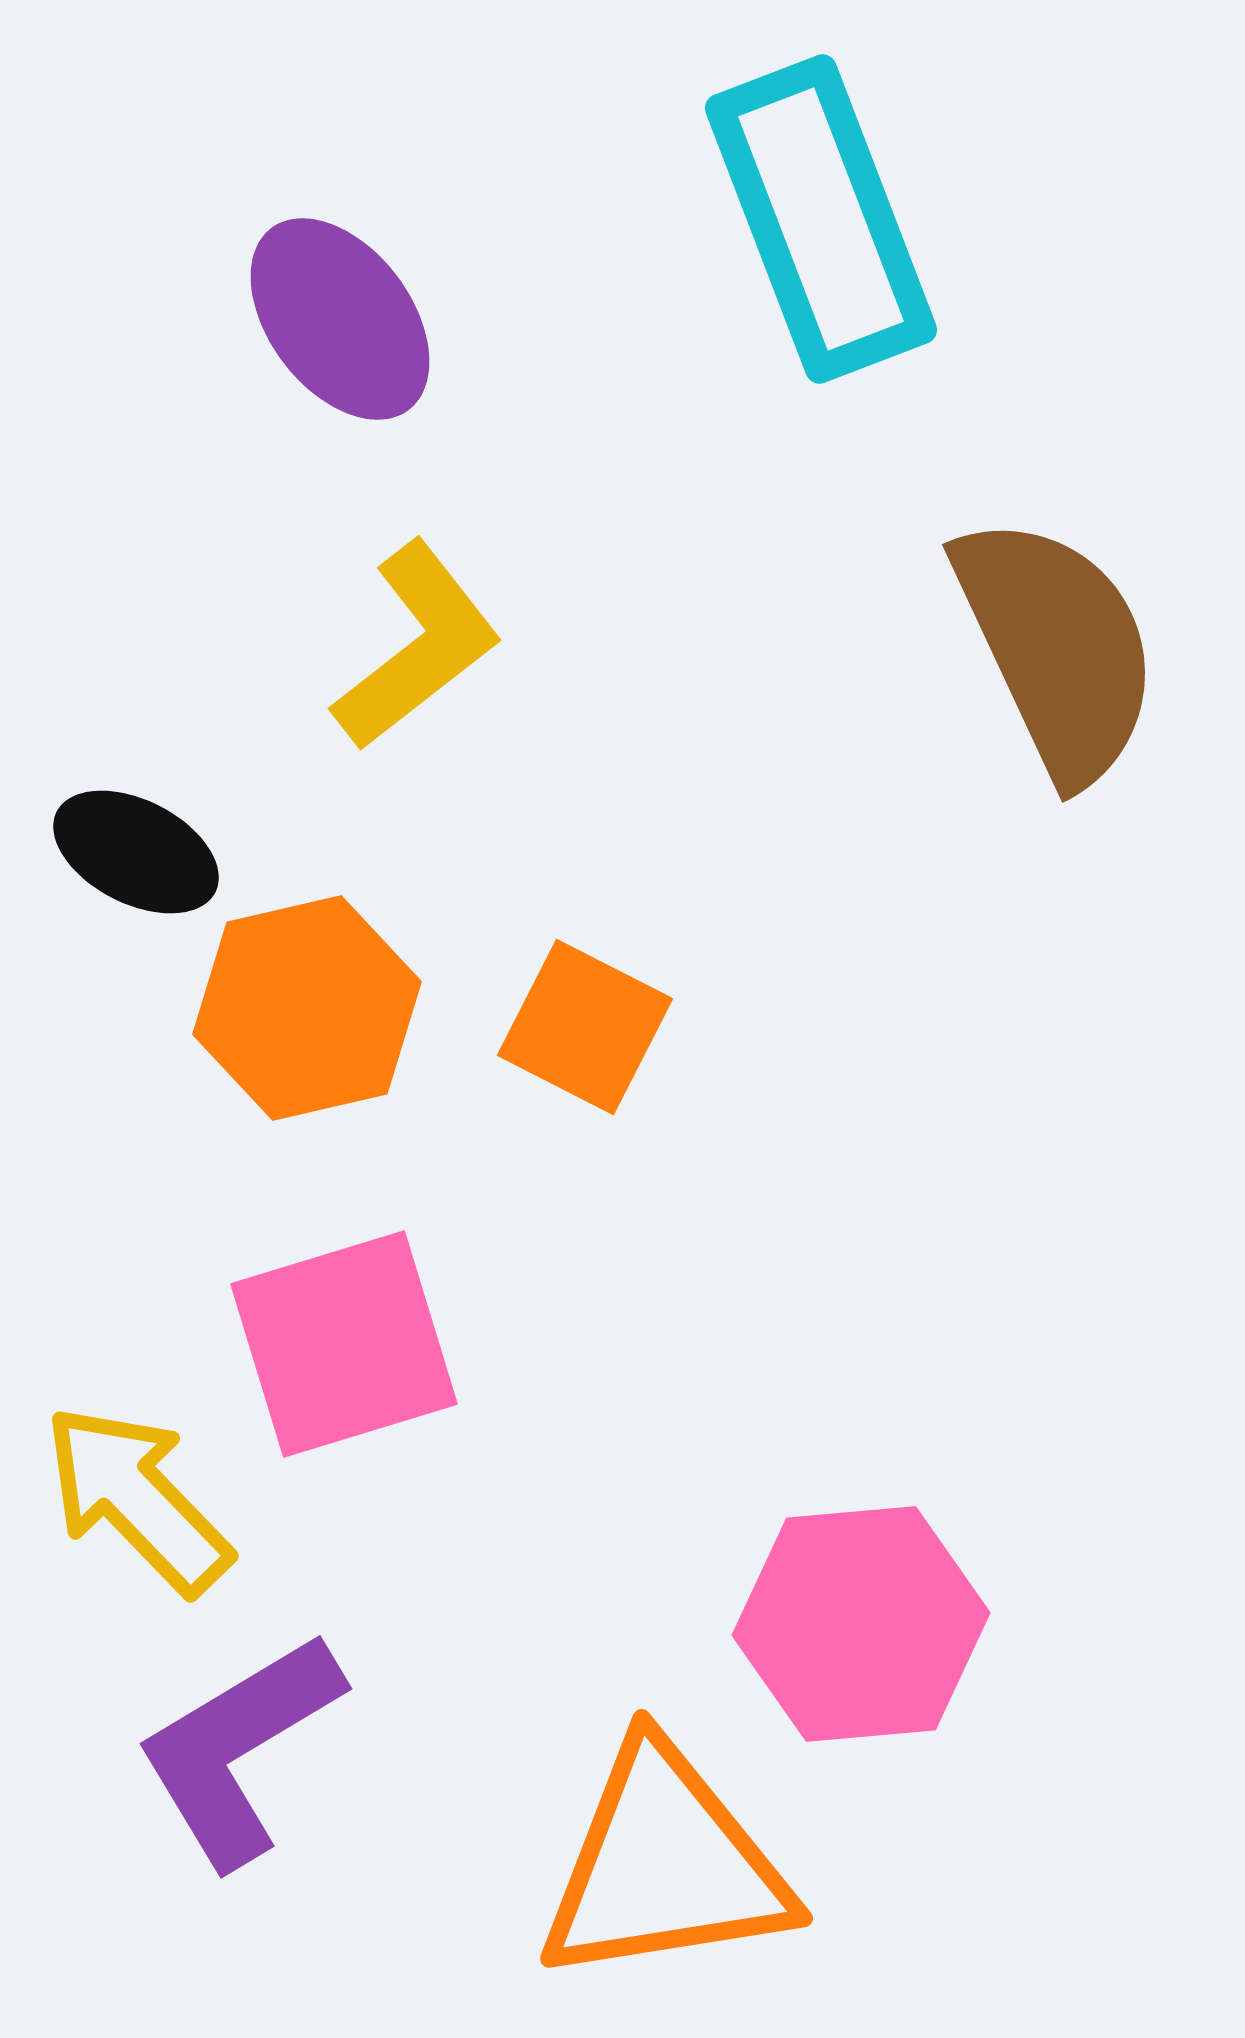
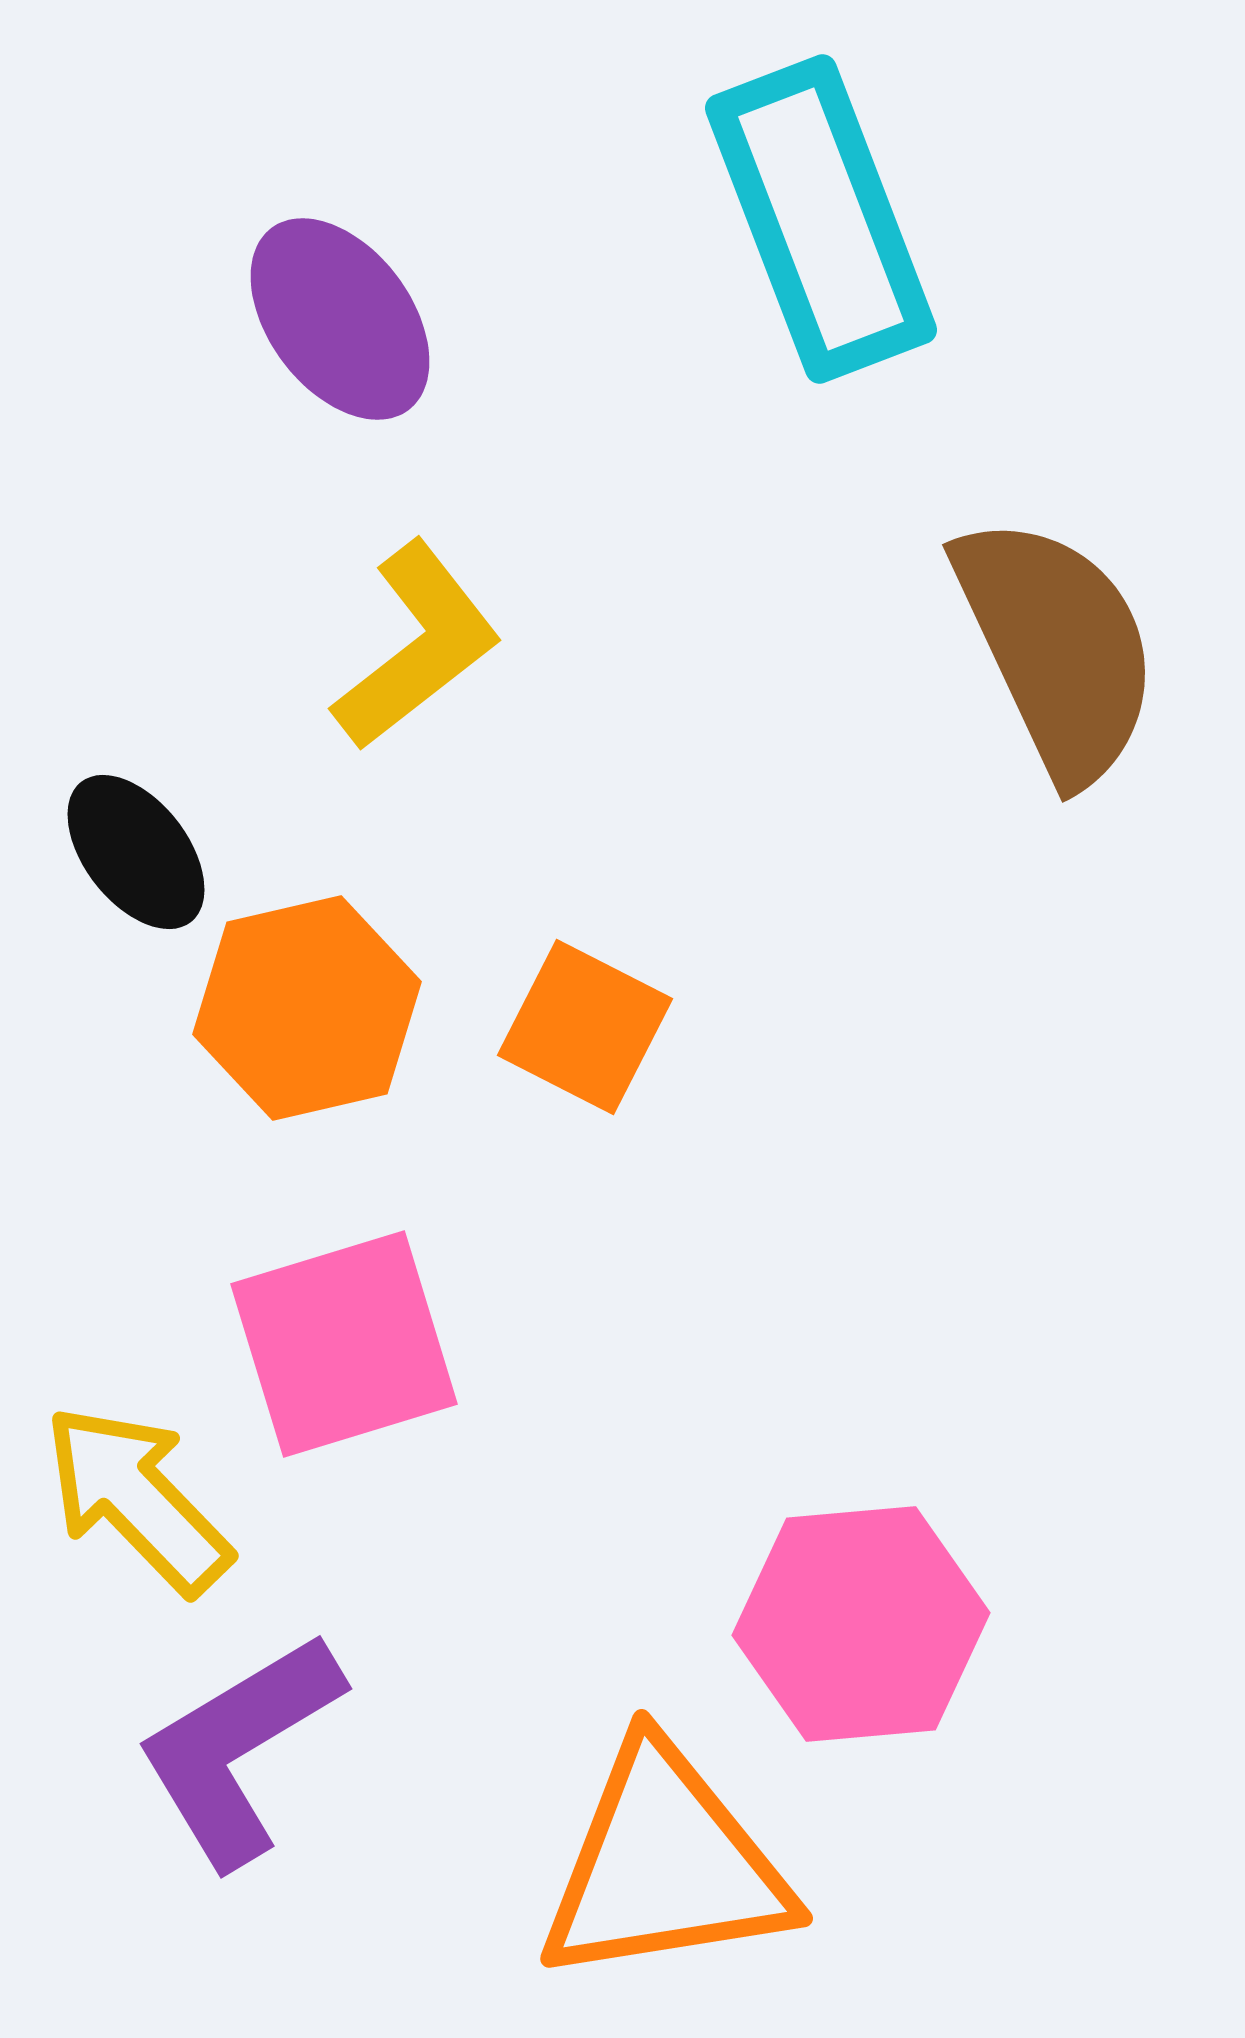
black ellipse: rotated 25 degrees clockwise
